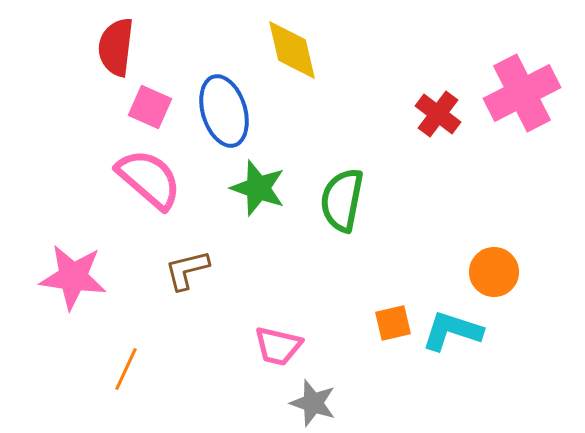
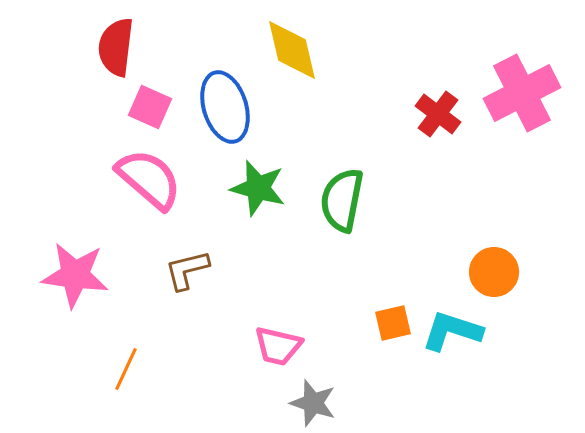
blue ellipse: moved 1 px right, 4 px up
green star: rotated 4 degrees counterclockwise
pink star: moved 2 px right, 2 px up
